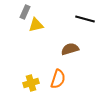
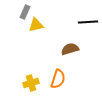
black line: moved 3 px right, 3 px down; rotated 18 degrees counterclockwise
